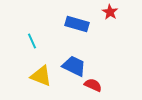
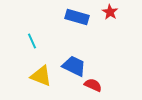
blue rectangle: moved 7 px up
